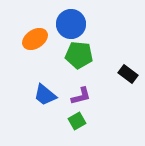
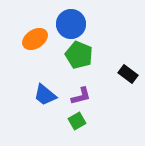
green pentagon: rotated 16 degrees clockwise
